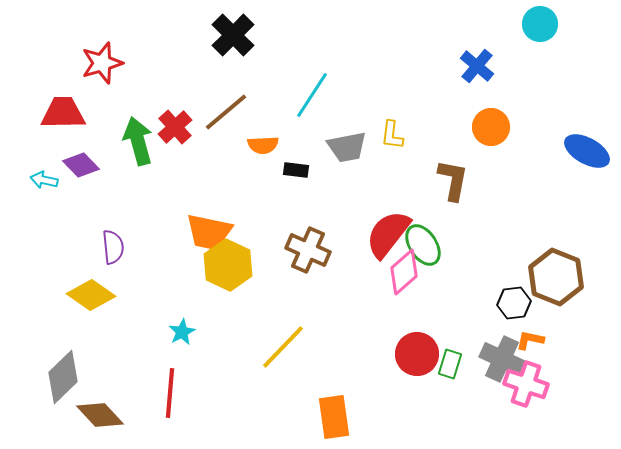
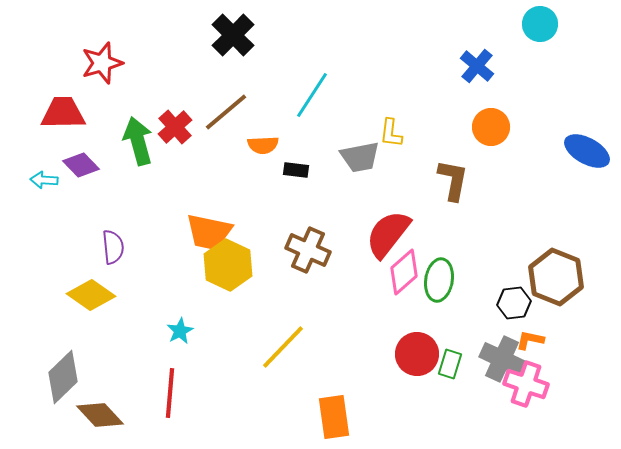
yellow L-shape: moved 1 px left, 2 px up
gray trapezoid: moved 13 px right, 10 px down
cyan arrow: rotated 8 degrees counterclockwise
green ellipse: moved 16 px right, 35 px down; rotated 42 degrees clockwise
cyan star: moved 2 px left, 1 px up
